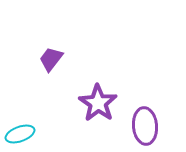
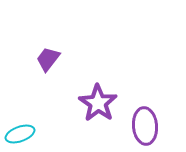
purple trapezoid: moved 3 px left
